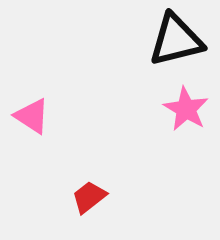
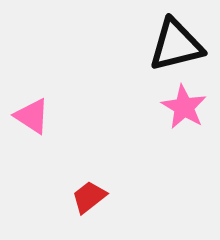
black triangle: moved 5 px down
pink star: moved 2 px left, 2 px up
